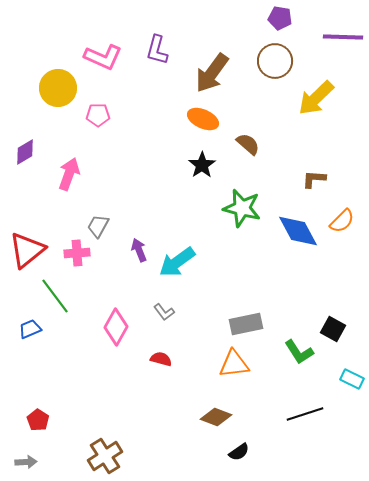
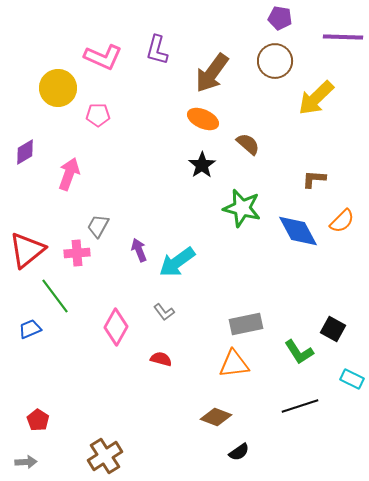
black line: moved 5 px left, 8 px up
